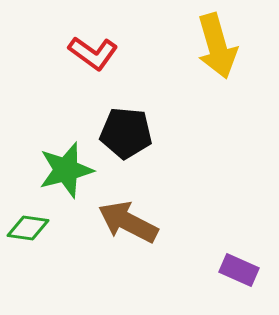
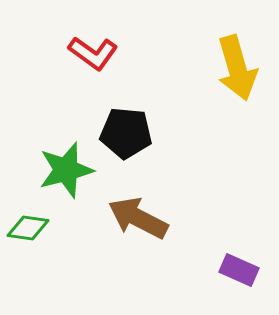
yellow arrow: moved 20 px right, 22 px down
brown arrow: moved 10 px right, 4 px up
